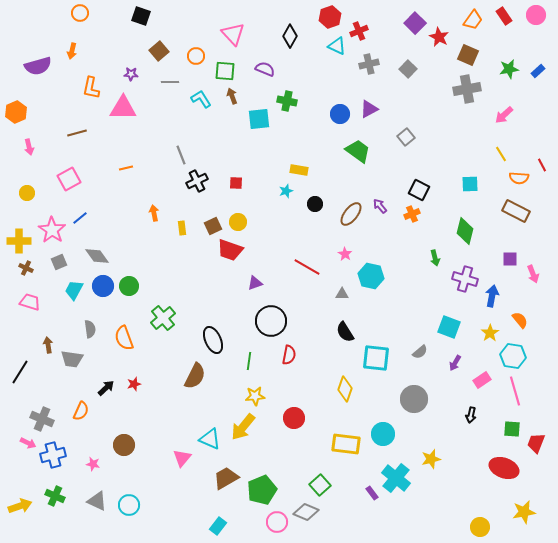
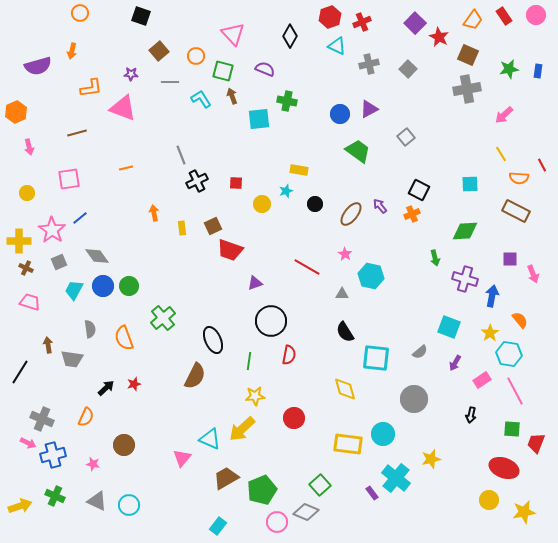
red cross at (359, 31): moved 3 px right, 9 px up
green square at (225, 71): moved 2 px left; rotated 10 degrees clockwise
blue rectangle at (538, 71): rotated 40 degrees counterclockwise
orange L-shape at (91, 88): rotated 110 degrees counterclockwise
pink triangle at (123, 108): rotated 20 degrees clockwise
pink square at (69, 179): rotated 20 degrees clockwise
yellow circle at (238, 222): moved 24 px right, 18 px up
green diamond at (465, 231): rotated 72 degrees clockwise
cyan hexagon at (513, 356): moved 4 px left, 2 px up
yellow diamond at (345, 389): rotated 35 degrees counterclockwise
pink line at (515, 391): rotated 12 degrees counterclockwise
orange semicircle at (81, 411): moved 5 px right, 6 px down
yellow arrow at (243, 427): moved 1 px left, 2 px down; rotated 8 degrees clockwise
yellow rectangle at (346, 444): moved 2 px right
yellow circle at (480, 527): moved 9 px right, 27 px up
